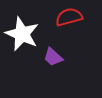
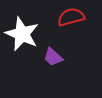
red semicircle: moved 2 px right
